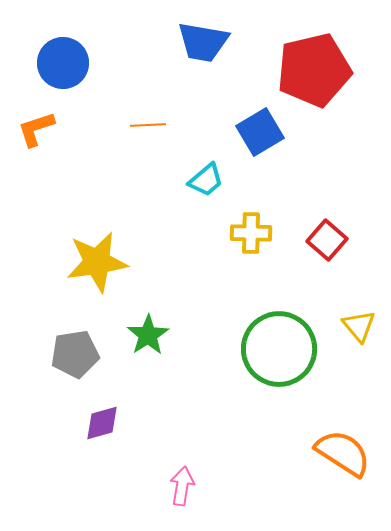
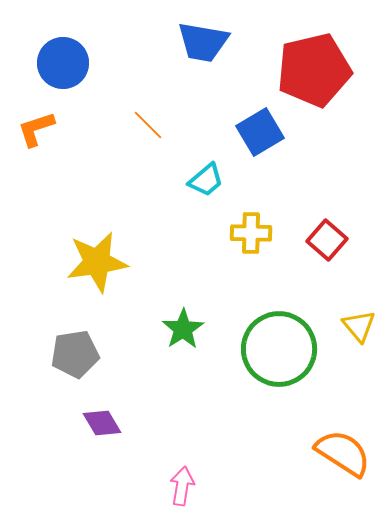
orange line: rotated 48 degrees clockwise
green star: moved 35 px right, 6 px up
purple diamond: rotated 75 degrees clockwise
